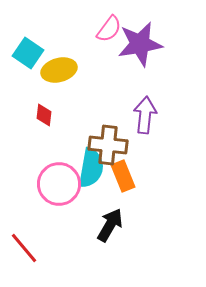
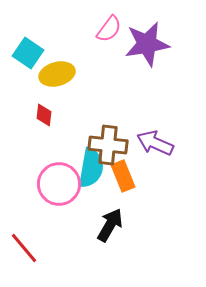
purple star: moved 7 px right
yellow ellipse: moved 2 px left, 4 px down
purple arrow: moved 10 px right, 28 px down; rotated 72 degrees counterclockwise
